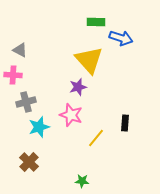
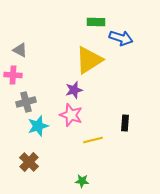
yellow triangle: rotated 40 degrees clockwise
purple star: moved 4 px left, 3 px down
cyan star: moved 1 px left, 1 px up
yellow line: moved 3 px left, 2 px down; rotated 36 degrees clockwise
